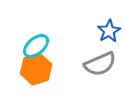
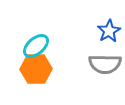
gray semicircle: moved 5 px right; rotated 24 degrees clockwise
orange hexagon: rotated 16 degrees clockwise
